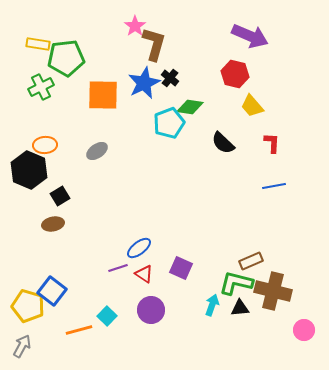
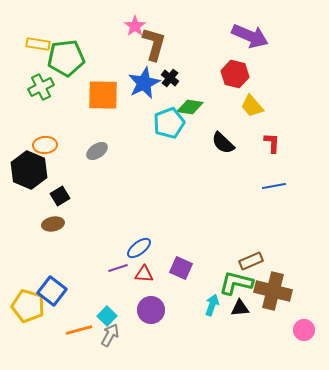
red triangle: rotated 30 degrees counterclockwise
gray arrow: moved 88 px right, 11 px up
